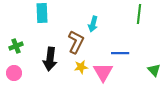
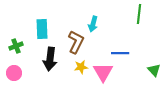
cyan rectangle: moved 16 px down
